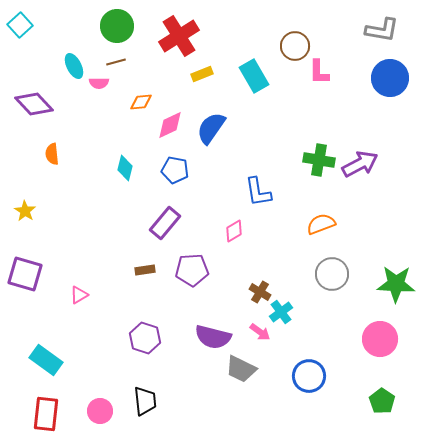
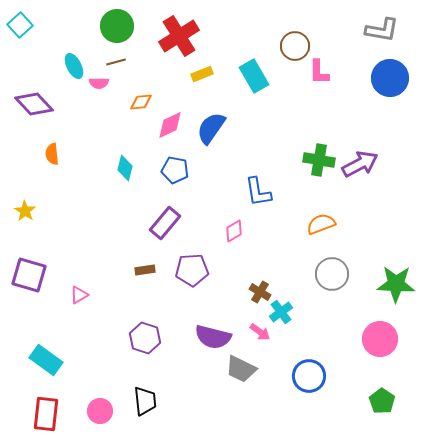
purple square at (25, 274): moved 4 px right, 1 px down
